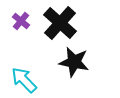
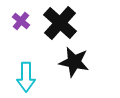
cyan arrow: moved 2 px right, 3 px up; rotated 136 degrees counterclockwise
